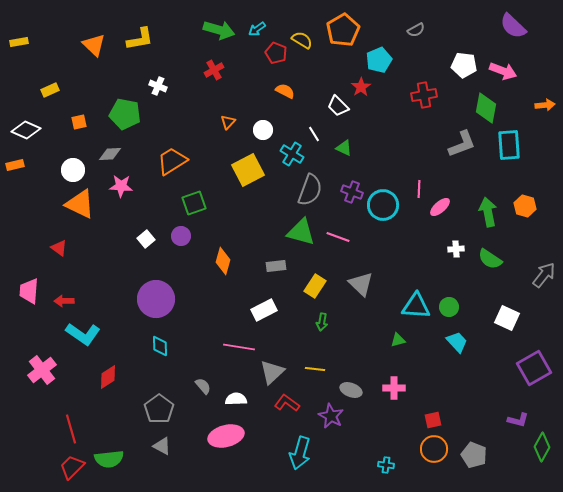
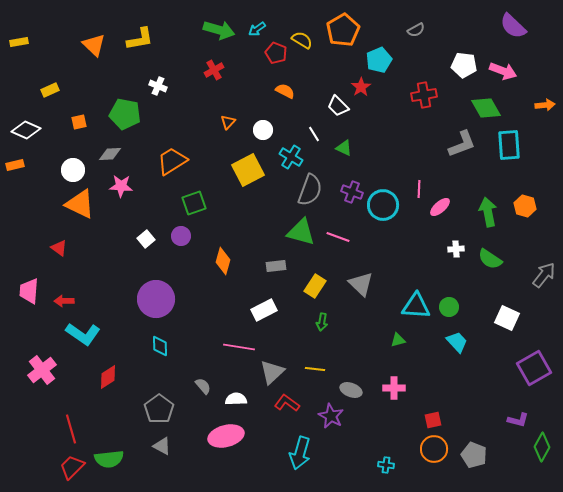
green diamond at (486, 108): rotated 40 degrees counterclockwise
cyan cross at (292, 154): moved 1 px left, 3 px down
